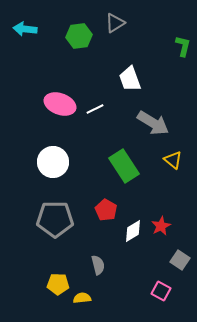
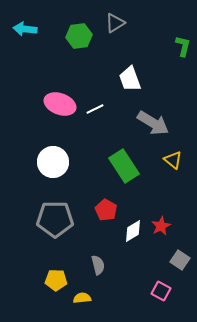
yellow pentagon: moved 2 px left, 4 px up
